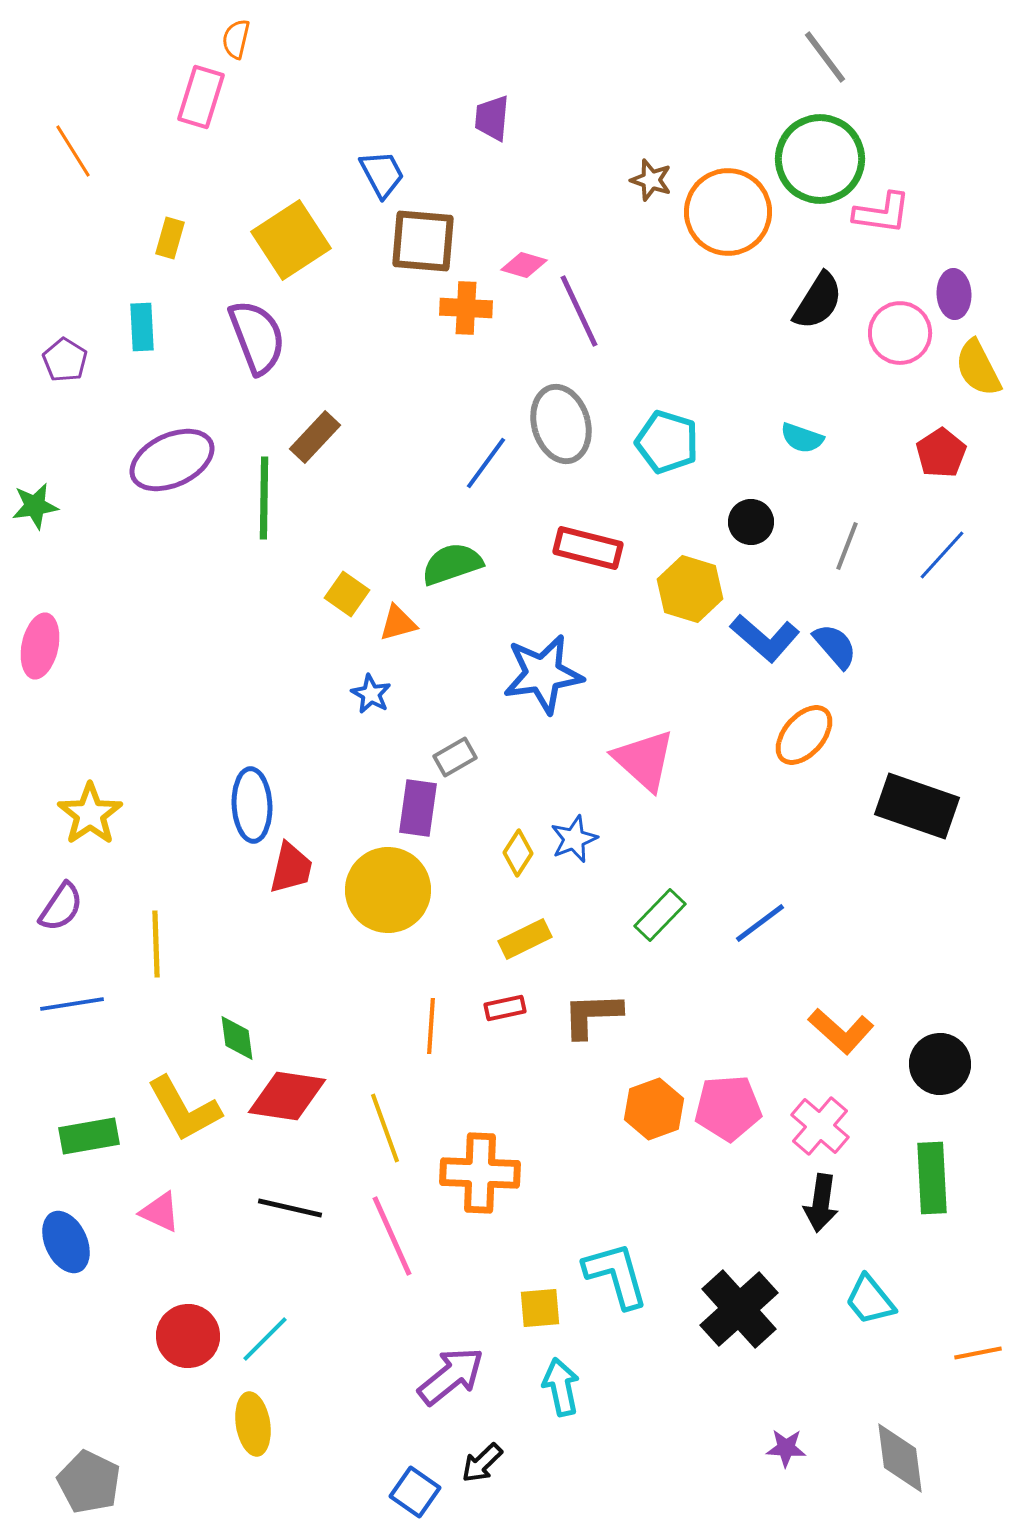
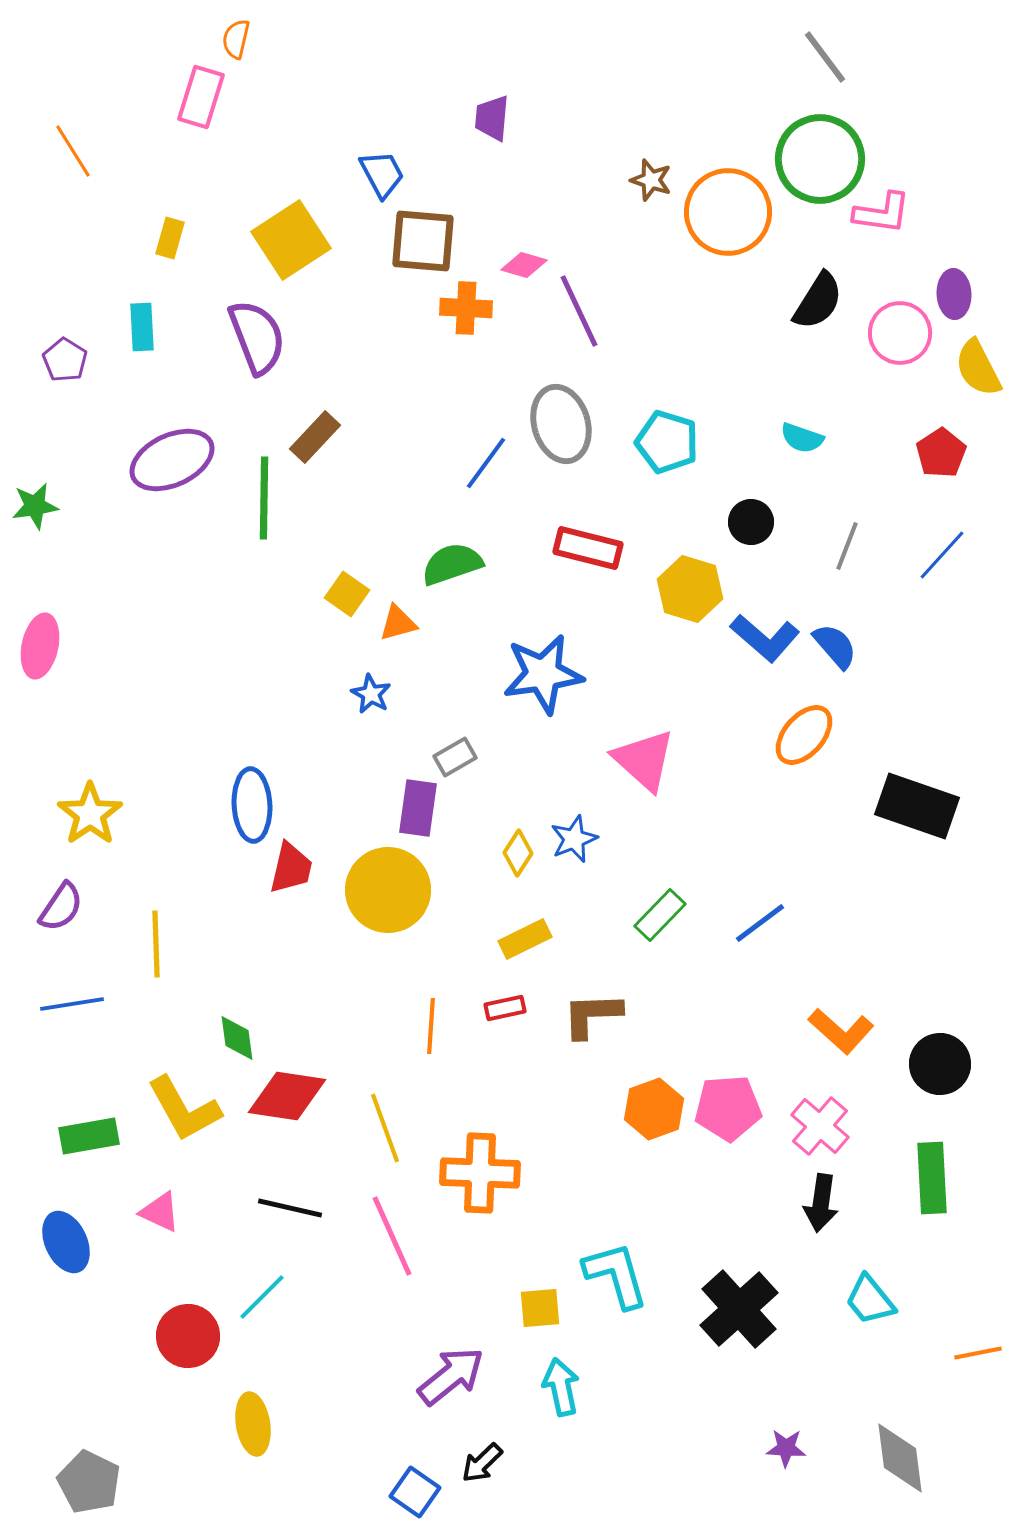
cyan line at (265, 1339): moved 3 px left, 42 px up
